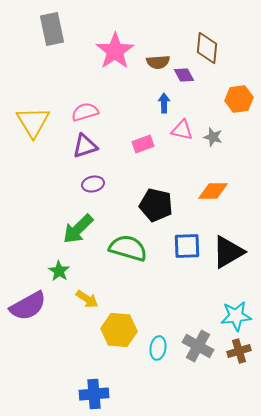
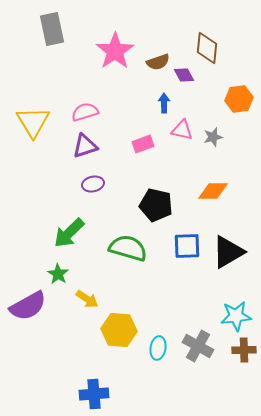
brown semicircle: rotated 15 degrees counterclockwise
gray star: rotated 30 degrees counterclockwise
green arrow: moved 9 px left, 4 px down
green star: moved 1 px left, 3 px down
brown cross: moved 5 px right, 1 px up; rotated 15 degrees clockwise
